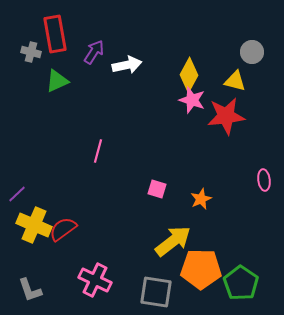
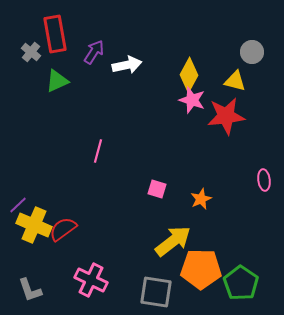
gray cross: rotated 24 degrees clockwise
purple line: moved 1 px right, 11 px down
pink cross: moved 4 px left
